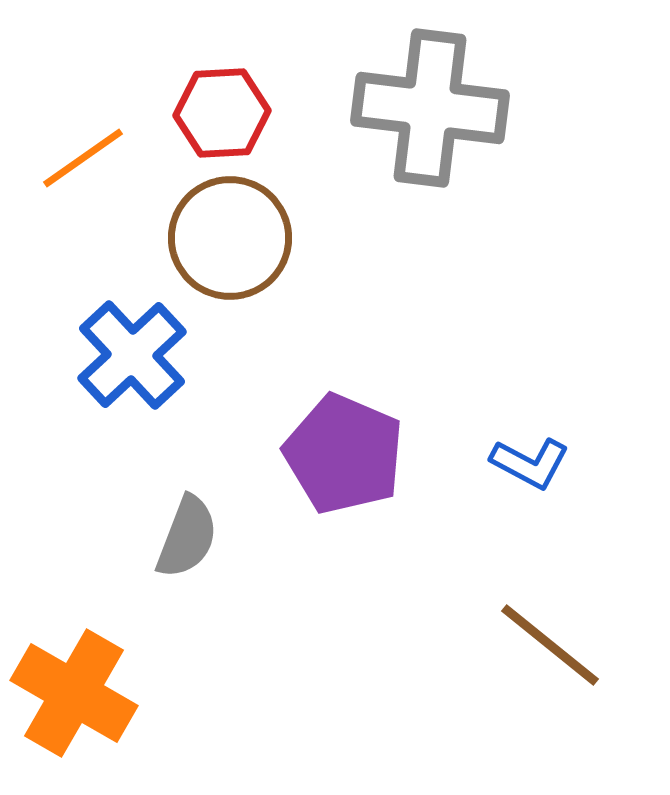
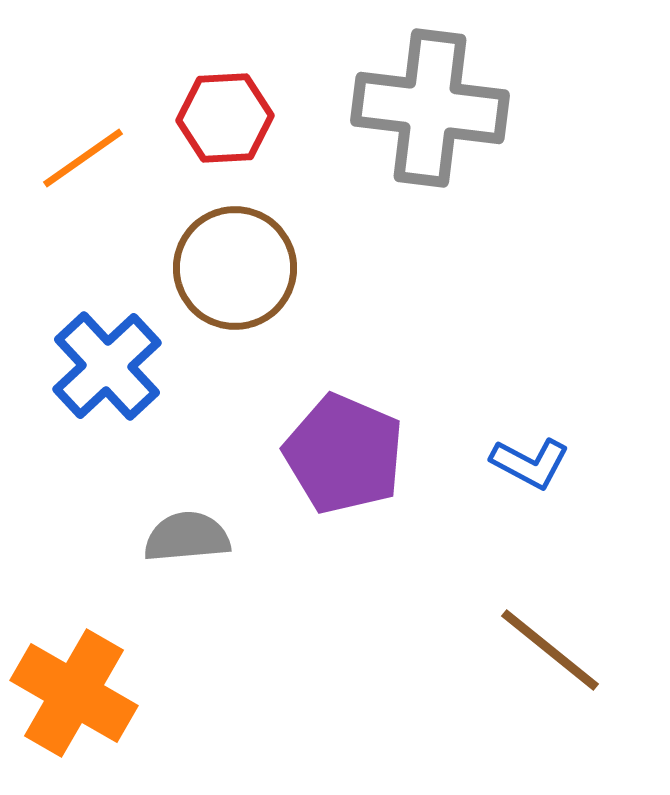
red hexagon: moved 3 px right, 5 px down
brown circle: moved 5 px right, 30 px down
blue cross: moved 25 px left, 11 px down
gray semicircle: rotated 116 degrees counterclockwise
brown line: moved 5 px down
